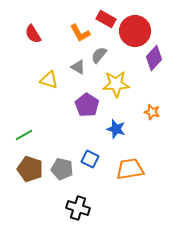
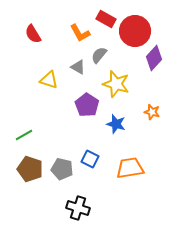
yellow star: rotated 20 degrees clockwise
blue star: moved 5 px up
orange trapezoid: moved 1 px up
